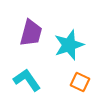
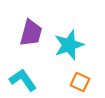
cyan L-shape: moved 4 px left
